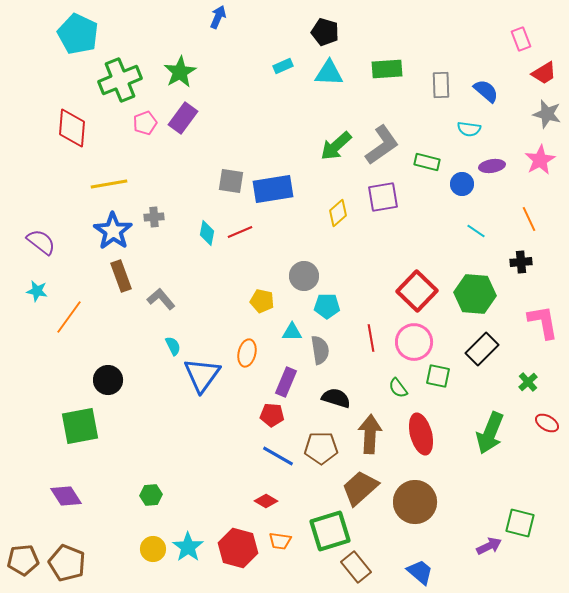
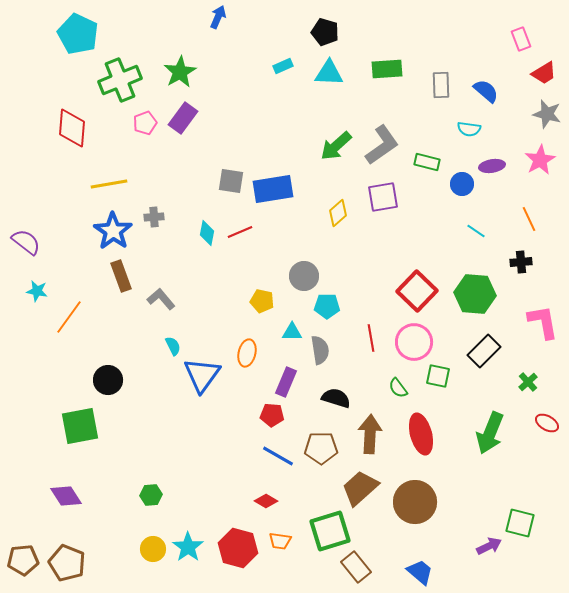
purple semicircle at (41, 242): moved 15 px left
black rectangle at (482, 349): moved 2 px right, 2 px down
